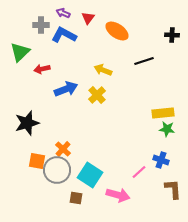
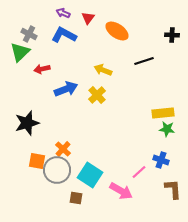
gray cross: moved 12 px left, 9 px down; rotated 28 degrees clockwise
pink arrow: moved 3 px right, 4 px up; rotated 15 degrees clockwise
